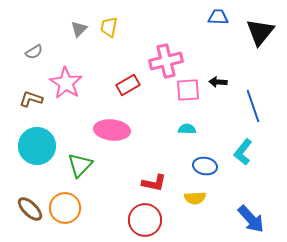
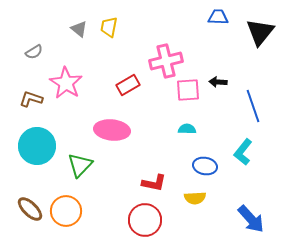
gray triangle: rotated 36 degrees counterclockwise
orange circle: moved 1 px right, 3 px down
